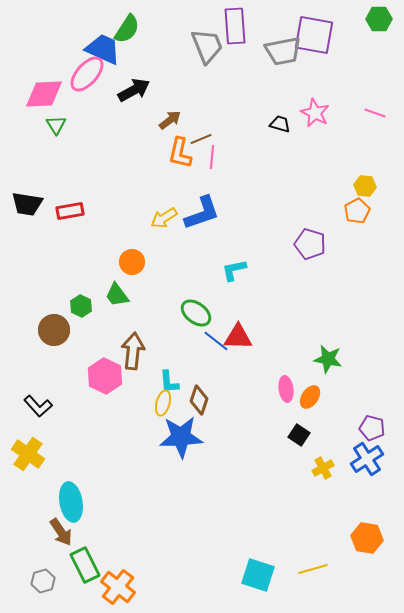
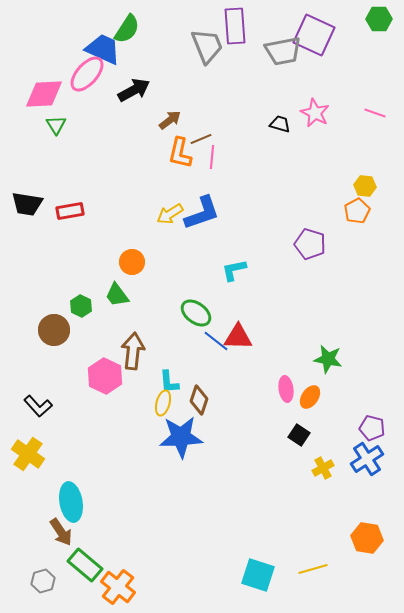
purple square at (314, 35): rotated 15 degrees clockwise
yellow arrow at (164, 218): moved 6 px right, 4 px up
green rectangle at (85, 565): rotated 24 degrees counterclockwise
